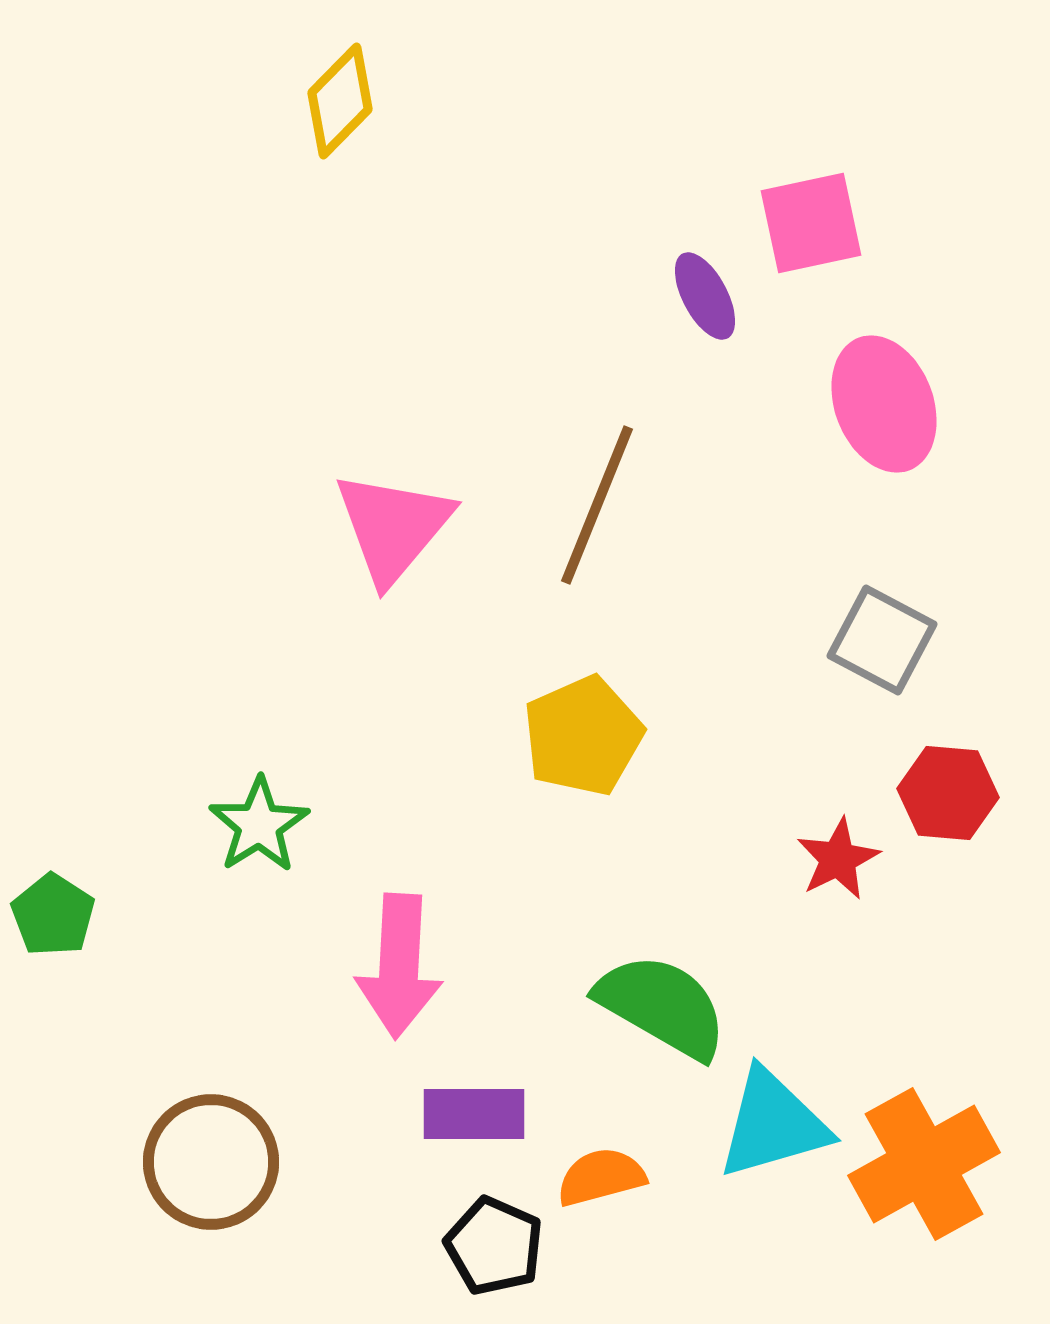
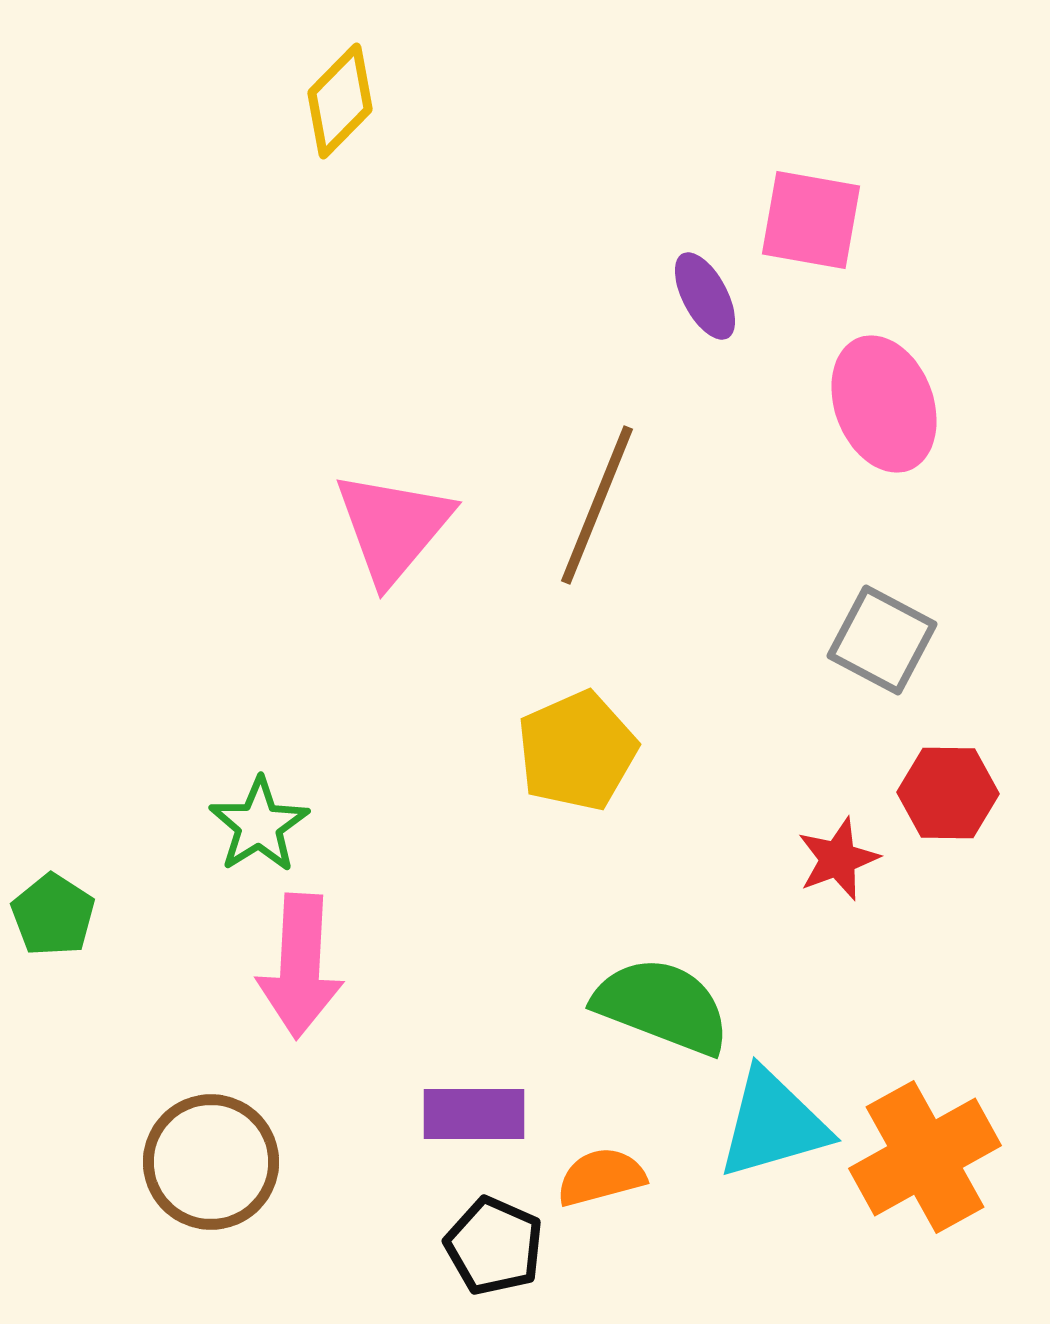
pink square: moved 3 px up; rotated 22 degrees clockwise
yellow pentagon: moved 6 px left, 15 px down
red hexagon: rotated 4 degrees counterclockwise
red star: rotated 6 degrees clockwise
pink arrow: moved 99 px left
green semicircle: rotated 9 degrees counterclockwise
orange cross: moved 1 px right, 7 px up
